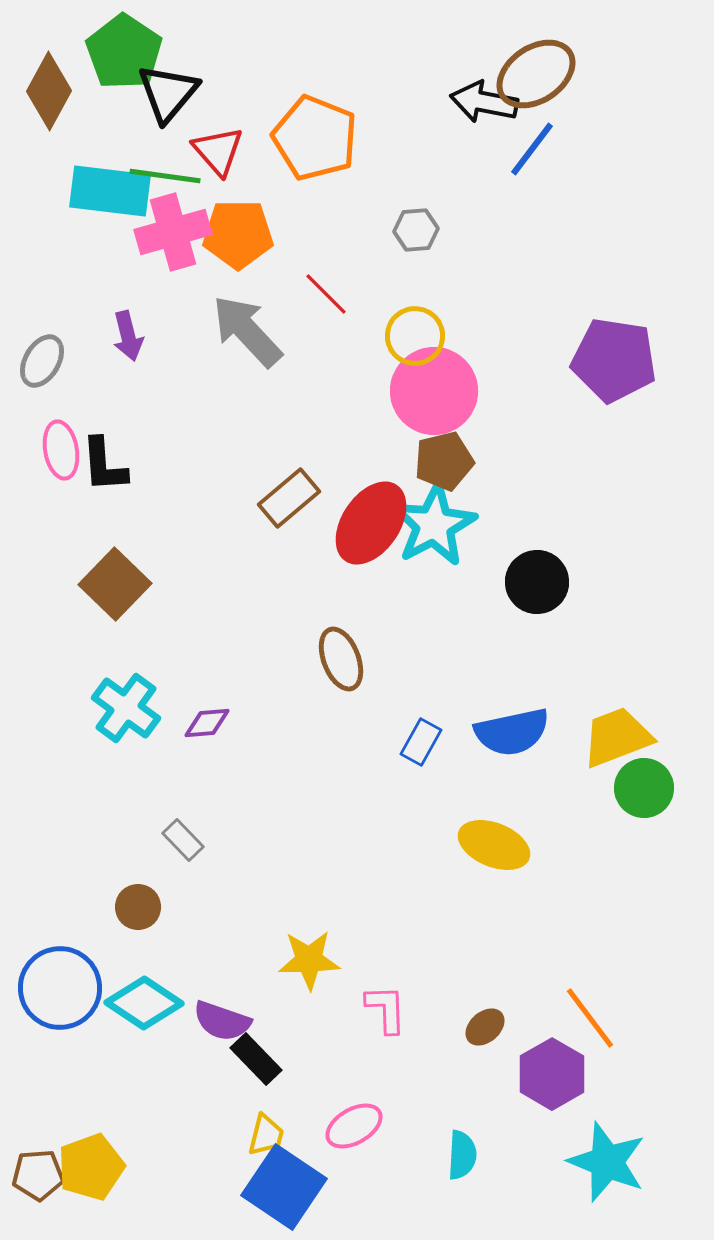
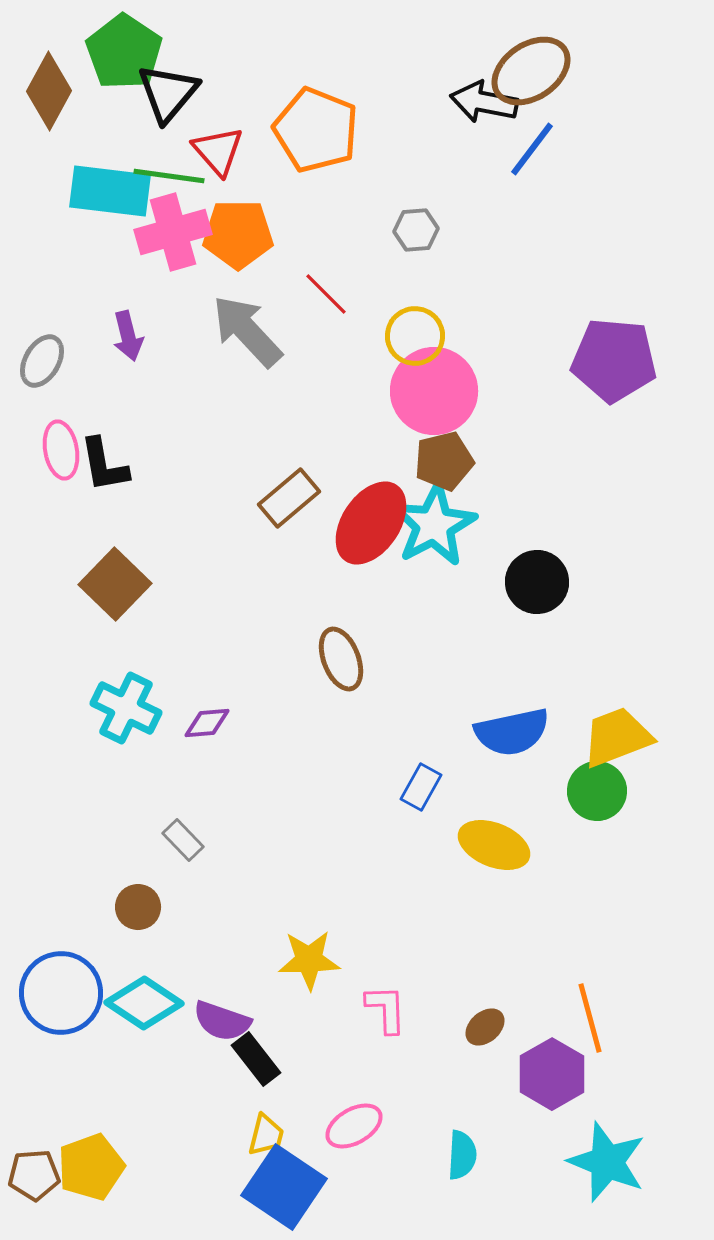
brown ellipse at (536, 74): moved 5 px left, 3 px up
orange pentagon at (315, 138): moved 1 px right, 8 px up
green line at (165, 176): moved 4 px right
purple pentagon at (614, 360): rotated 4 degrees counterclockwise
black L-shape at (104, 465): rotated 6 degrees counterclockwise
cyan cross at (126, 708): rotated 10 degrees counterclockwise
blue rectangle at (421, 742): moved 45 px down
green circle at (644, 788): moved 47 px left, 3 px down
blue circle at (60, 988): moved 1 px right, 5 px down
orange line at (590, 1018): rotated 22 degrees clockwise
black rectangle at (256, 1059): rotated 6 degrees clockwise
brown pentagon at (38, 1175): moved 4 px left
